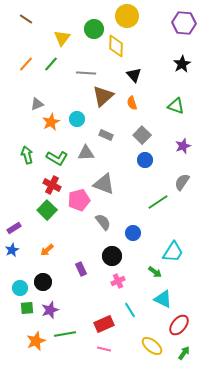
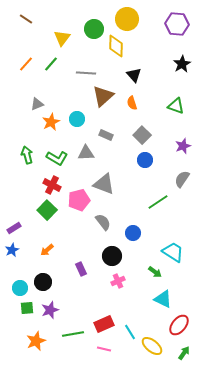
yellow circle at (127, 16): moved 3 px down
purple hexagon at (184, 23): moved 7 px left, 1 px down
gray semicircle at (182, 182): moved 3 px up
cyan trapezoid at (173, 252): rotated 90 degrees counterclockwise
cyan line at (130, 310): moved 22 px down
green line at (65, 334): moved 8 px right
